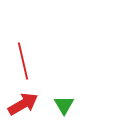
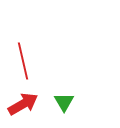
green triangle: moved 3 px up
